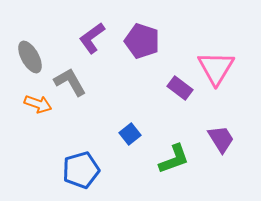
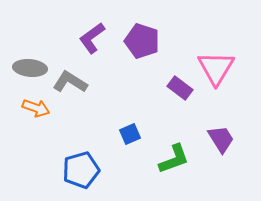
gray ellipse: moved 11 px down; rotated 56 degrees counterclockwise
gray L-shape: rotated 28 degrees counterclockwise
orange arrow: moved 2 px left, 4 px down
blue square: rotated 15 degrees clockwise
